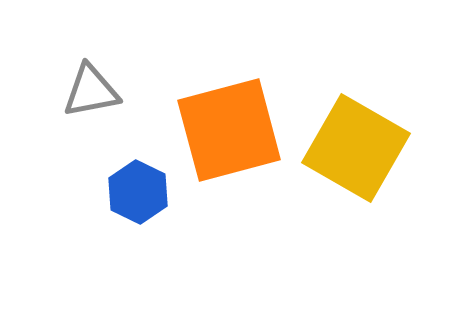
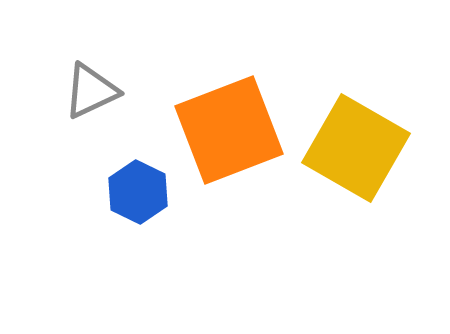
gray triangle: rotated 14 degrees counterclockwise
orange square: rotated 6 degrees counterclockwise
